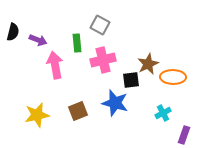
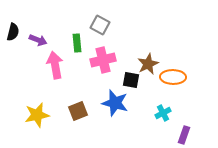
black square: rotated 18 degrees clockwise
